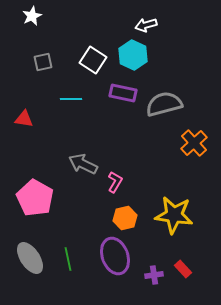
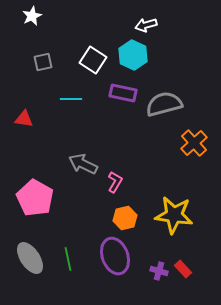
purple cross: moved 5 px right, 4 px up; rotated 24 degrees clockwise
